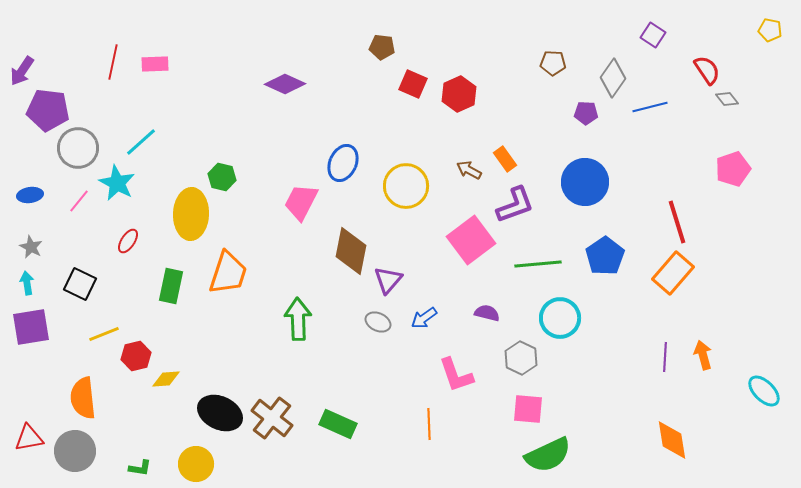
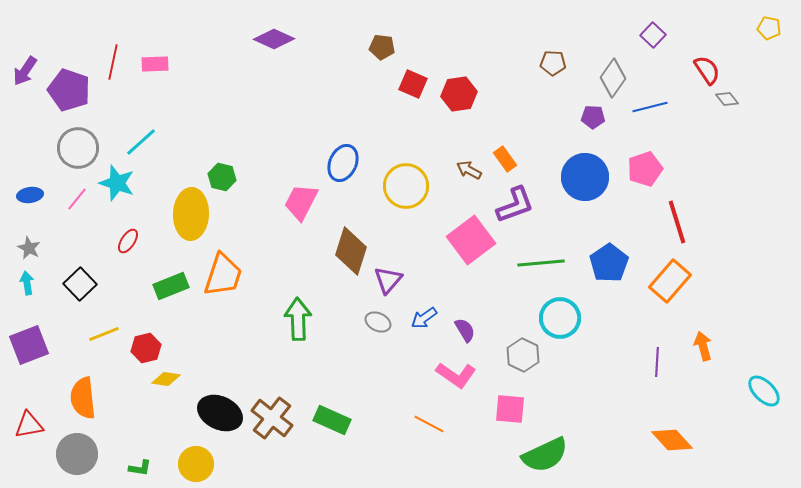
yellow pentagon at (770, 30): moved 1 px left, 2 px up
purple square at (653, 35): rotated 10 degrees clockwise
purple arrow at (22, 71): moved 3 px right
purple diamond at (285, 84): moved 11 px left, 45 px up
red hexagon at (459, 94): rotated 16 degrees clockwise
purple pentagon at (48, 110): moved 21 px right, 20 px up; rotated 12 degrees clockwise
purple pentagon at (586, 113): moved 7 px right, 4 px down
pink pentagon at (733, 169): moved 88 px left
blue circle at (585, 182): moved 5 px up
cyan star at (117, 183): rotated 9 degrees counterclockwise
pink line at (79, 201): moved 2 px left, 2 px up
gray star at (31, 247): moved 2 px left, 1 px down
brown diamond at (351, 251): rotated 6 degrees clockwise
blue pentagon at (605, 256): moved 4 px right, 7 px down
green line at (538, 264): moved 3 px right, 1 px up
orange trapezoid at (228, 273): moved 5 px left, 2 px down
orange rectangle at (673, 273): moved 3 px left, 8 px down
black square at (80, 284): rotated 20 degrees clockwise
green rectangle at (171, 286): rotated 56 degrees clockwise
purple semicircle at (487, 313): moved 22 px left, 17 px down; rotated 45 degrees clockwise
purple square at (31, 327): moved 2 px left, 18 px down; rotated 12 degrees counterclockwise
orange arrow at (703, 355): moved 9 px up
red hexagon at (136, 356): moved 10 px right, 8 px up
purple line at (665, 357): moved 8 px left, 5 px down
gray hexagon at (521, 358): moved 2 px right, 3 px up
pink L-shape at (456, 375): rotated 36 degrees counterclockwise
yellow diamond at (166, 379): rotated 12 degrees clockwise
pink square at (528, 409): moved 18 px left
green rectangle at (338, 424): moved 6 px left, 4 px up
orange line at (429, 424): rotated 60 degrees counterclockwise
red triangle at (29, 438): moved 13 px up
orange diamond at (672, 440): rotated 33 degrees counterclockwise
gray circle at (75, 451): moved 2 px right, 3 px down
green semicircle at (548, 455): moved 3 px left
